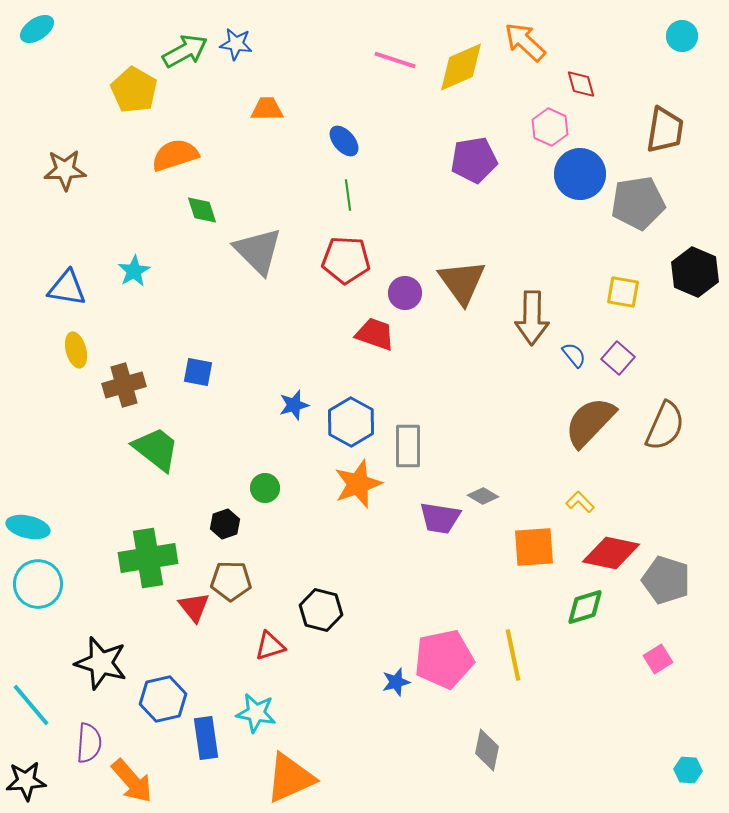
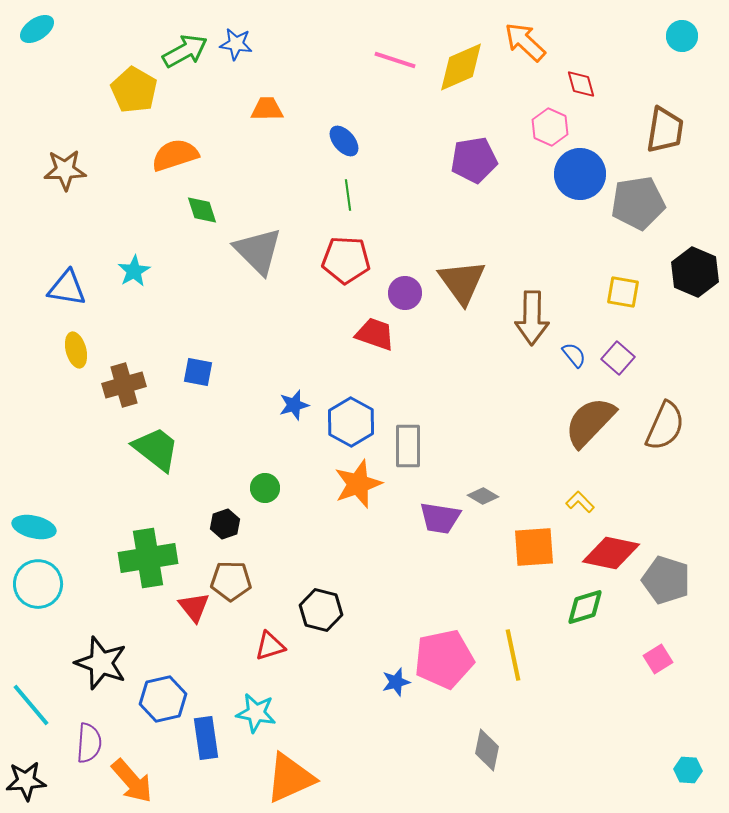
cyan ellipse at (28, 527): moved 6 px right
black star at (101, 663): rotated 4 degrees clockwise
